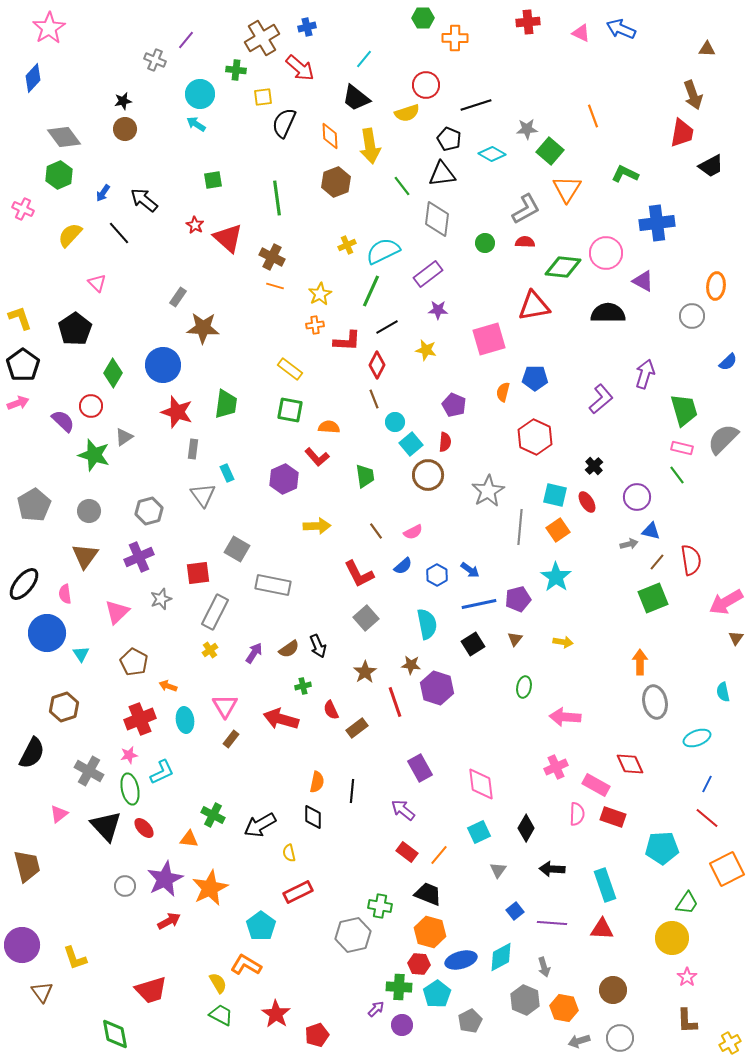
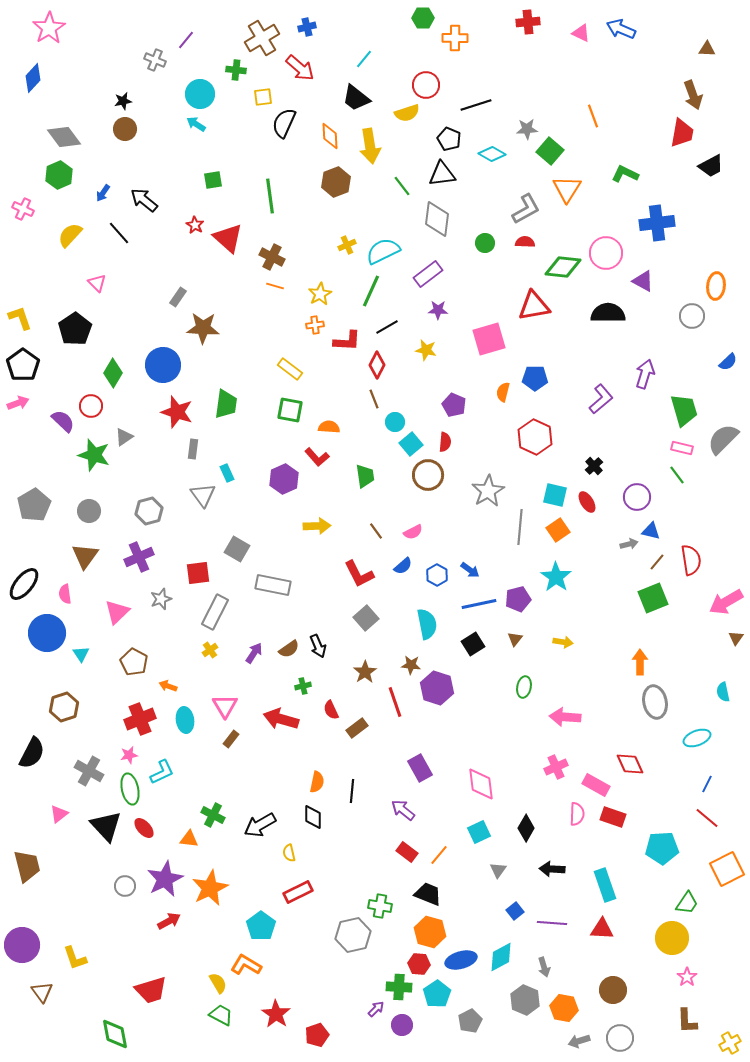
green line at (277, 198): moved 7 px left, 2 px up
